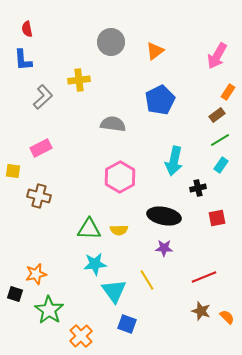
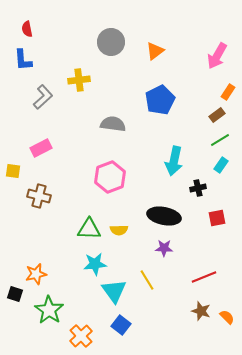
pink hexagon: moved 10 px left; rotated 8 degrees clockwise
blue square: moved 6 px left, 1 px down; rotated 18 degrees clockwise
